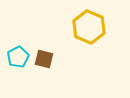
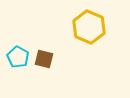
cyan pentagon: rotated 15 degrees counterclockwise
